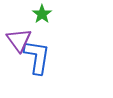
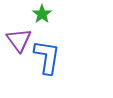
blue L-shape: moved 10 px right
